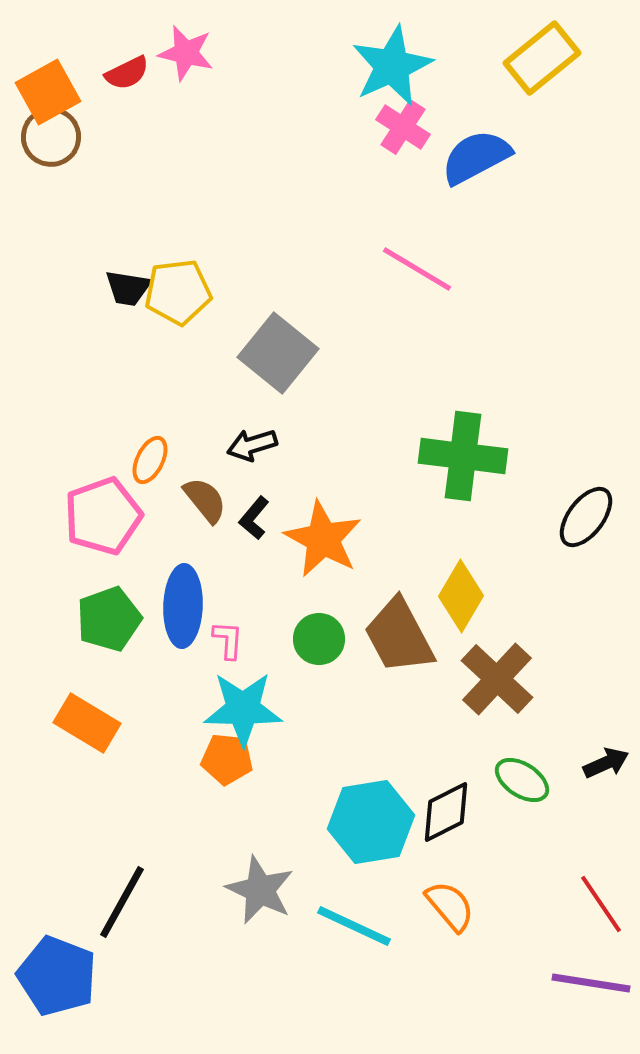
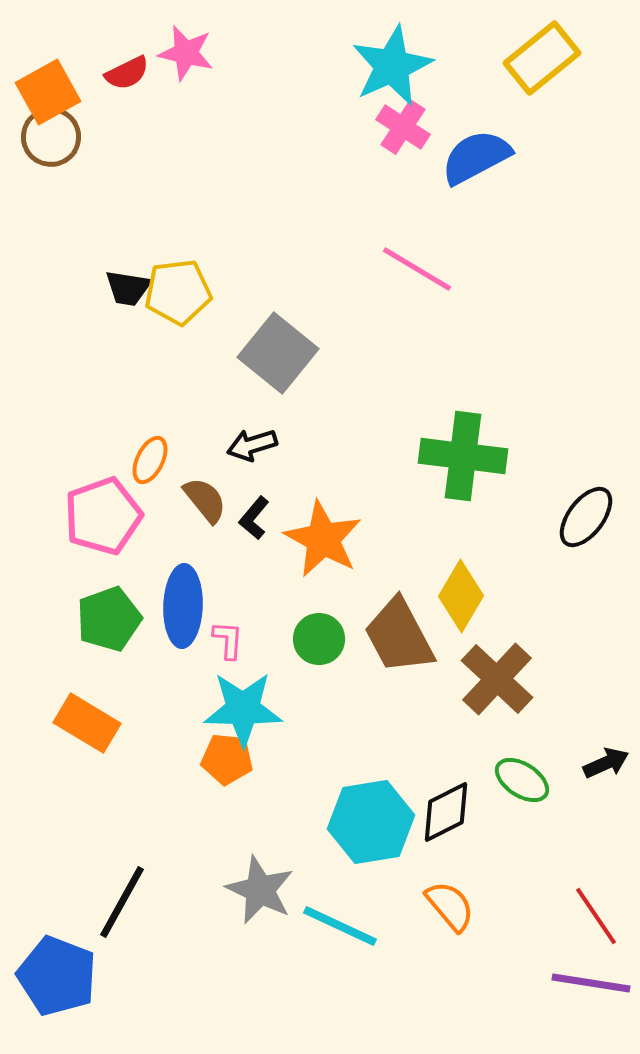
red line at (601, 904): moved 5 px left, 12 px down
cyan line at (354, 926): moved 14 px left
